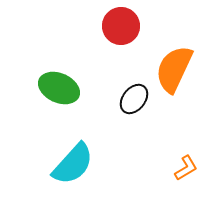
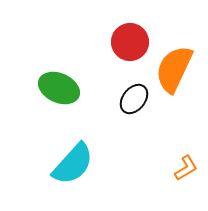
red circle: moved 9 px right, 16 px down
